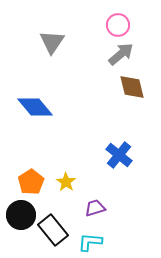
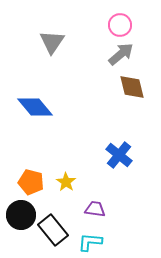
pink circle: moved 2 px right
orange pentagon: rotated 25 degrees counterclockwise
purple trapezoid: moved 1 px down; rotated 25 degrees clockwise
